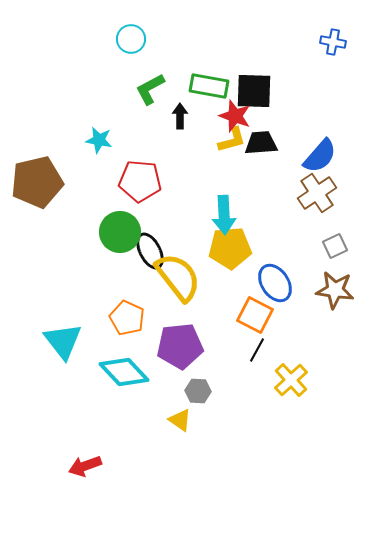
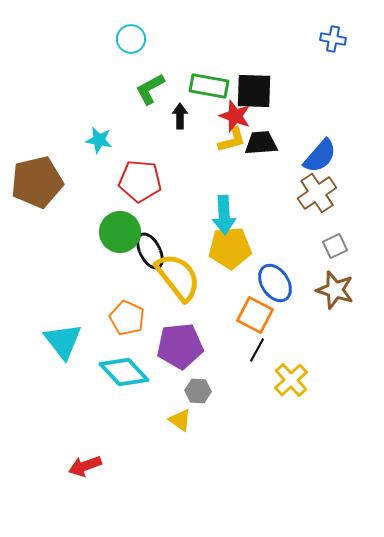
blue cross: moved 3 px up
brown star: rotated 9 degrees clockwise
